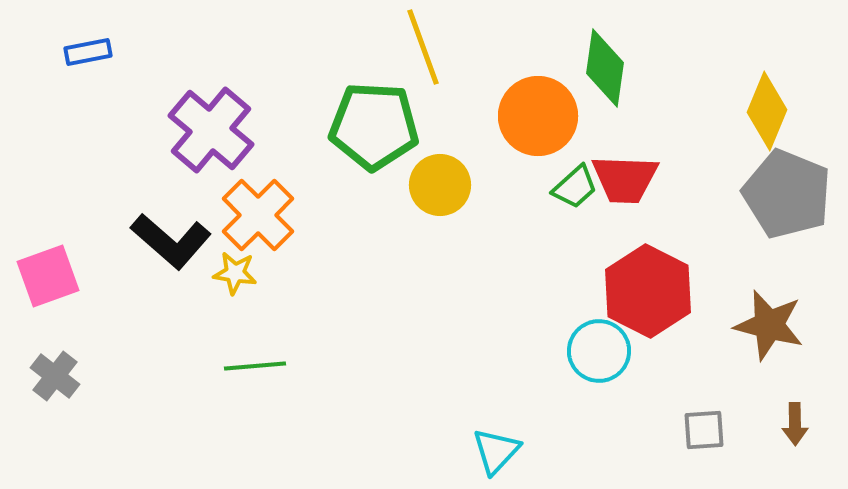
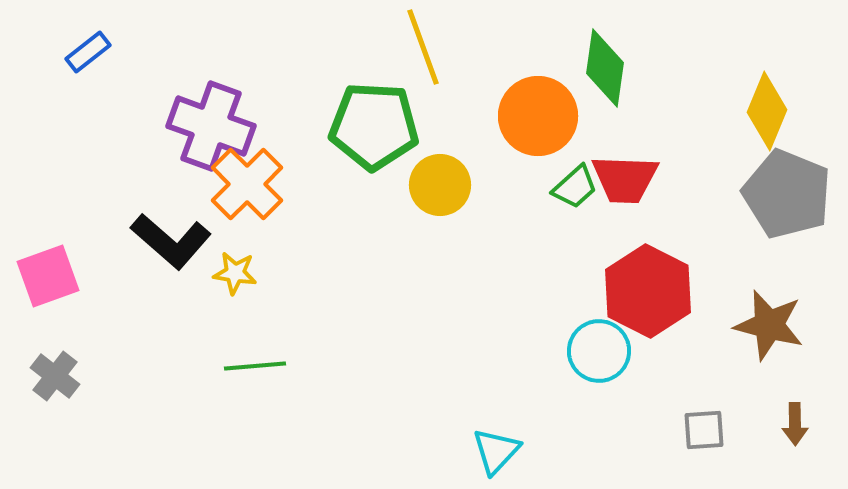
blue rectangle: rotated 27 degrees counterclockwise
purple cross: moved 4 px up; rotated 20 degrees counterclockwise
orange cross: moved 11 px left, 31 px up
